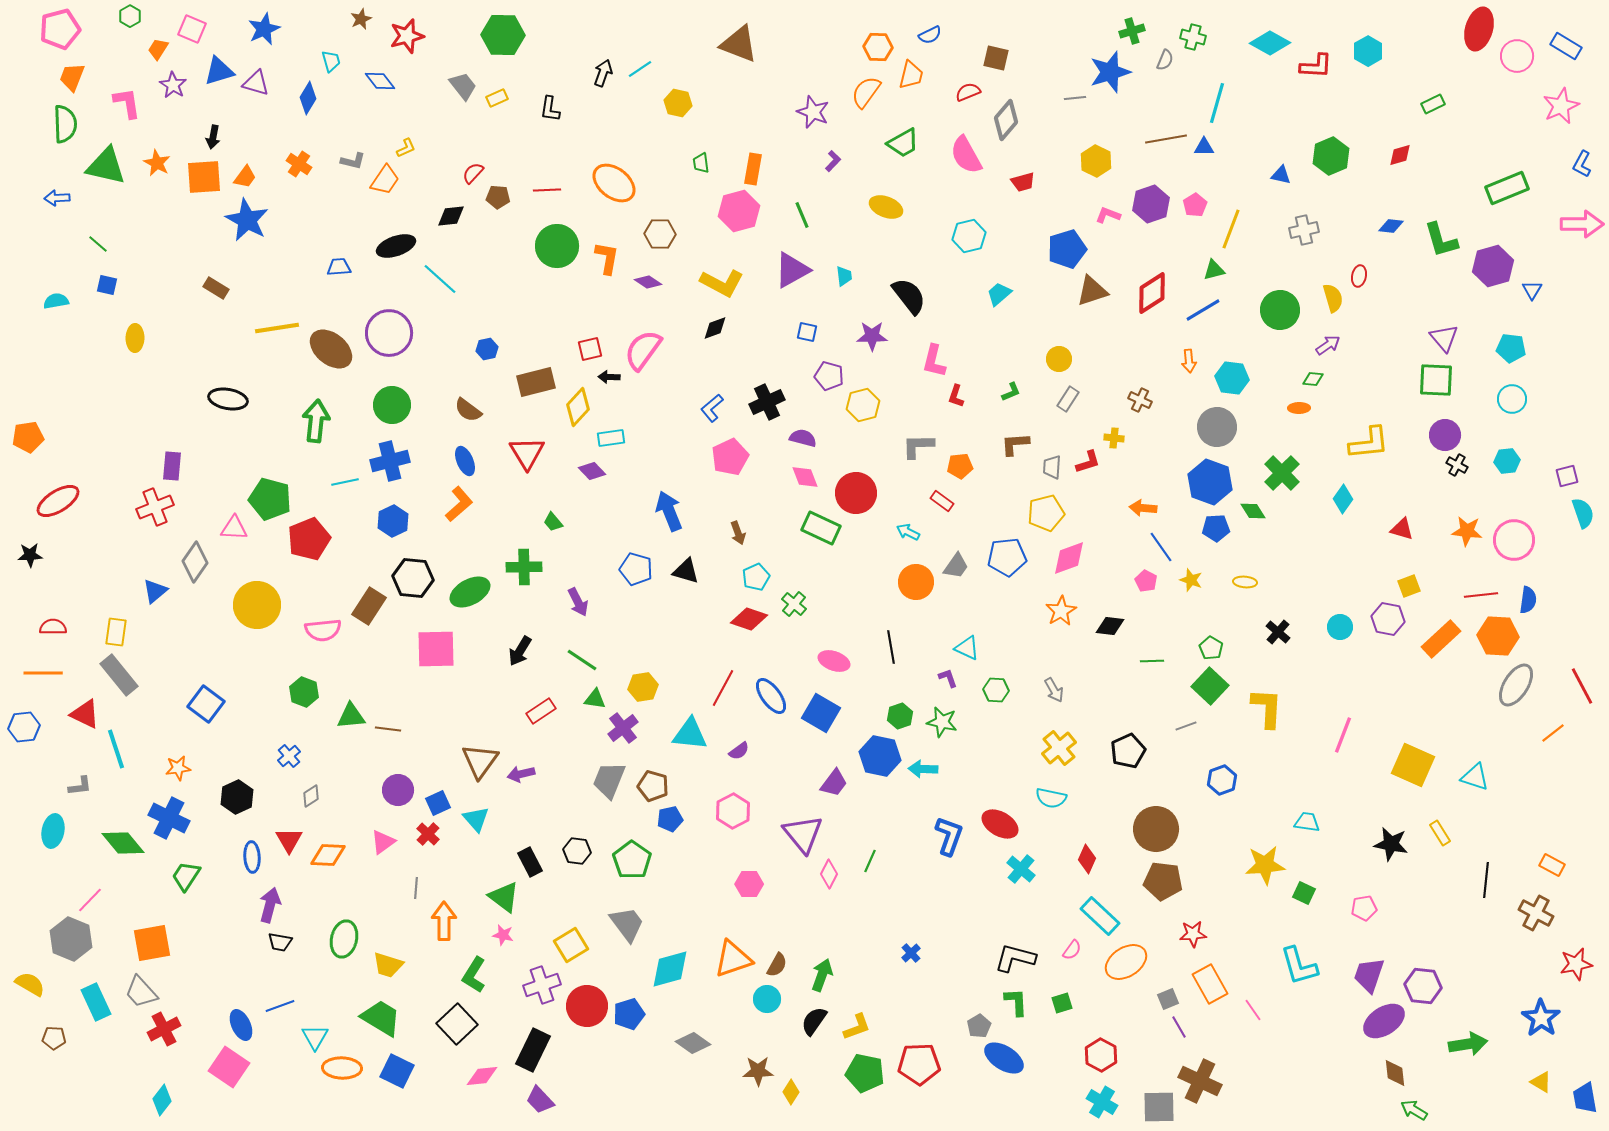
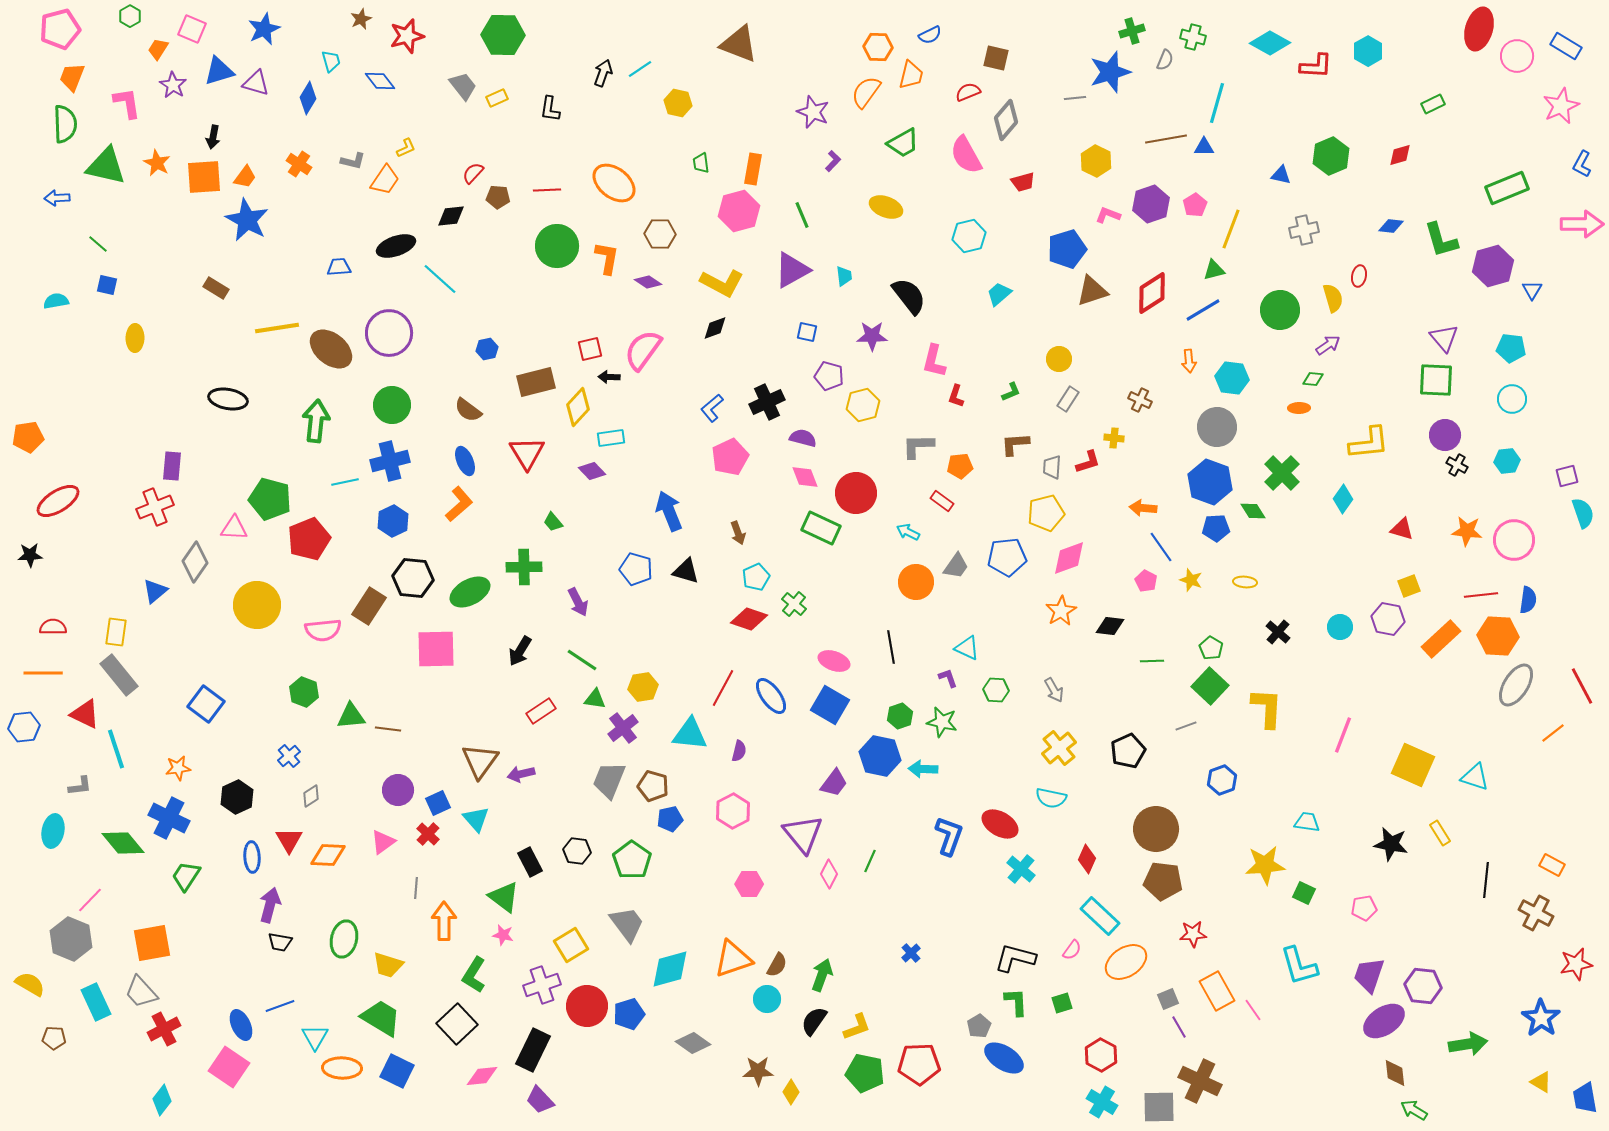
blue square at (821, 713): moved 9 px right, 8 px up
purple semicircle at (739, 751): rotated 40 degrees counterclockwise
orange rectangle at (1210, 984): moved 7 px right, 7 px down
